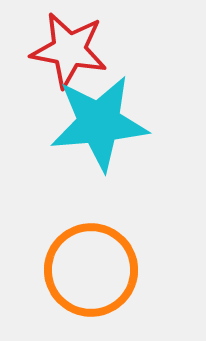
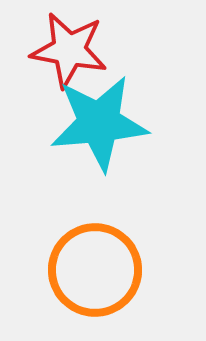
orange circle: moved 4 px right
